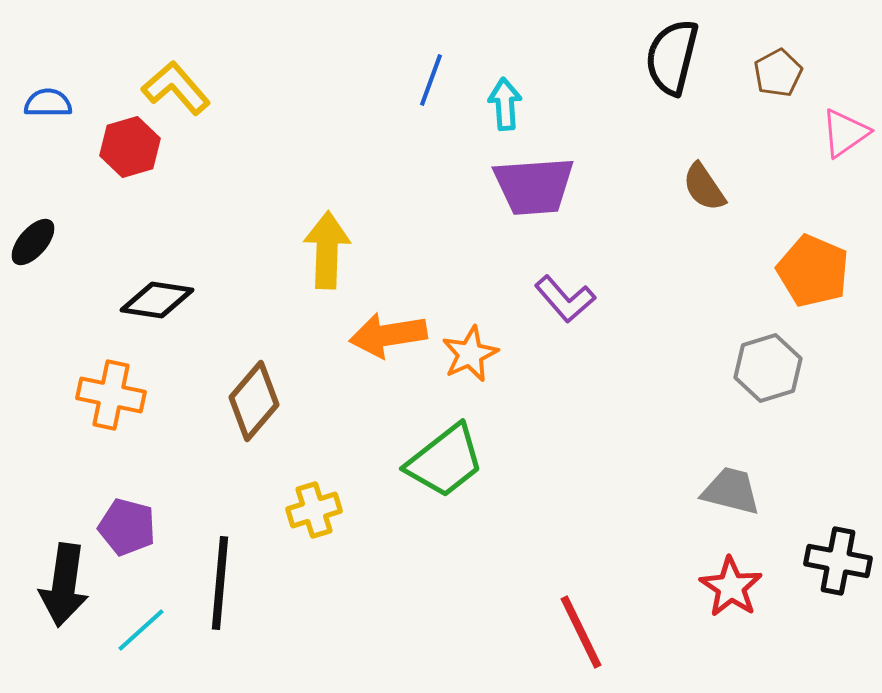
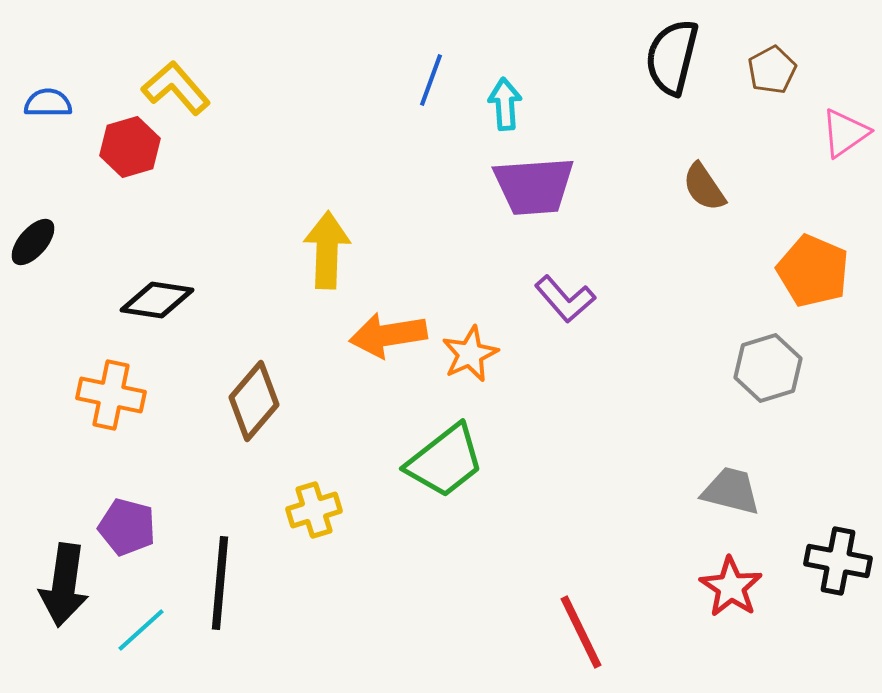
brown pentagon: moved 6 px left, 3 px up
